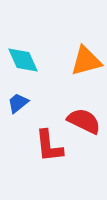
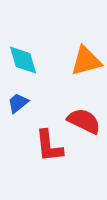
cyan diamond: rotated 8 degrees clockwise
